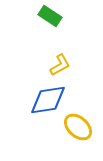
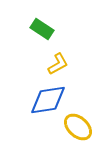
green rectangle: moved 8 px left, 13 px down
yellow L-shape: moved 2 px left, 1 px up
